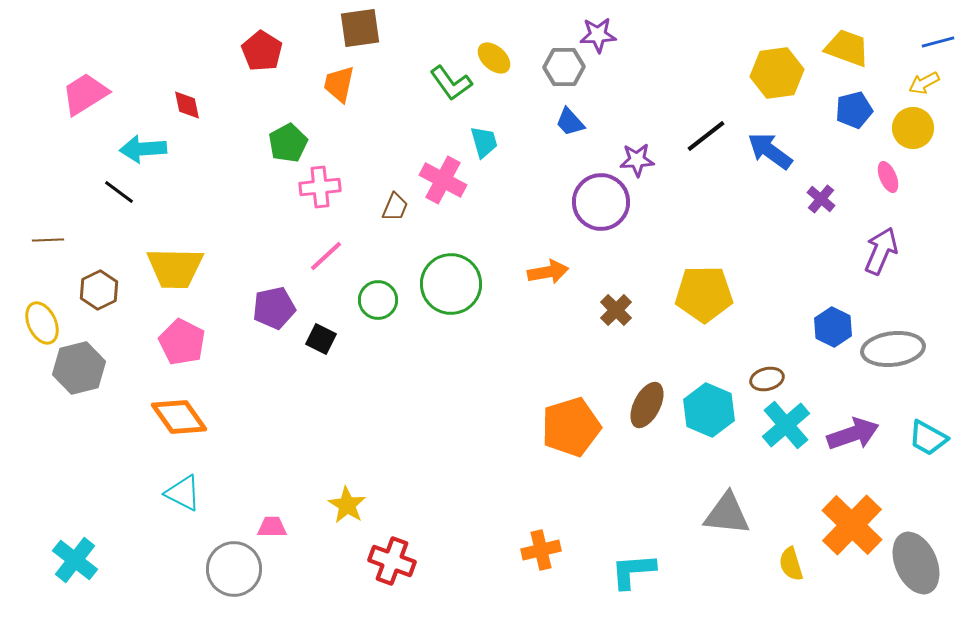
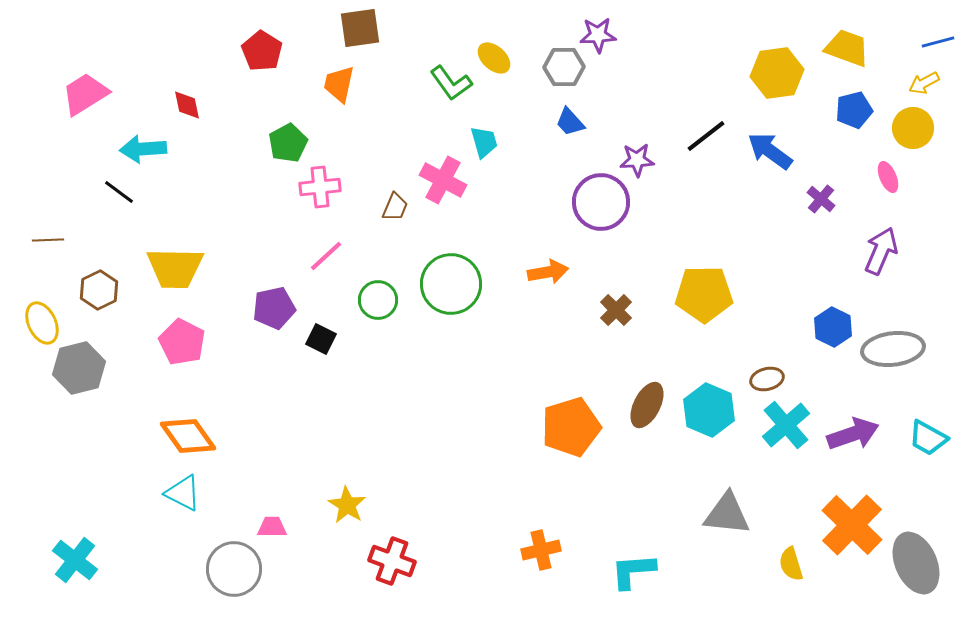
orange diamond at (179, 417): moved 9 px right, 19 px down
